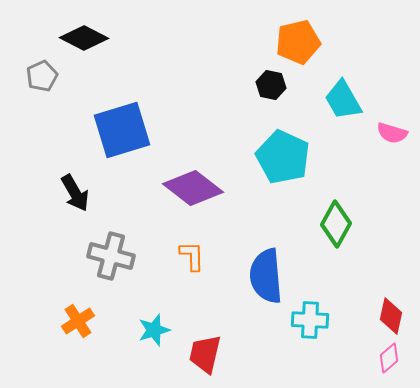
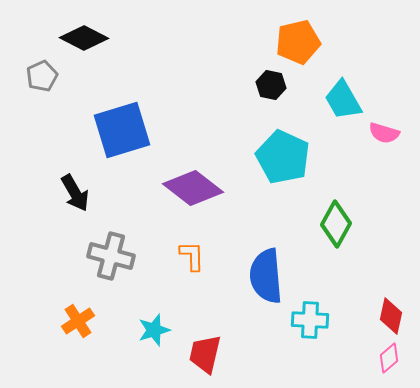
pink semicircle: moved 8 px left
